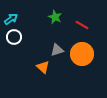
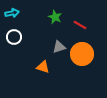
cyan arrow: moved 1 px right, 6 px up; rotated 24 degrees clockwise
red line: moved 2 px left
gray triangle: moved 2 px right, 3 px up
orange triangle: rotated 24 degrees counterclockwise
